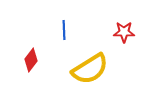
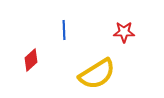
red diamond: rotated 10 degrees clockwise
yellow semicircle: moved 7 px right, 5 px down
